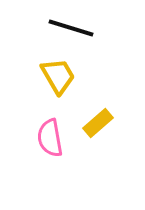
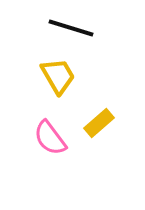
yellow rectangle: moved 1 px right
pink semicircle: rotated 27 degrees counterclockwise
